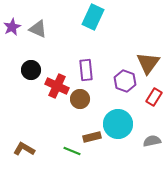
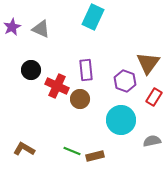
gray triangle: moved 3 px right
cyan circle: moved 3 px right, 4 px up
brown rectangle: moved 3 px right, 19 px down
